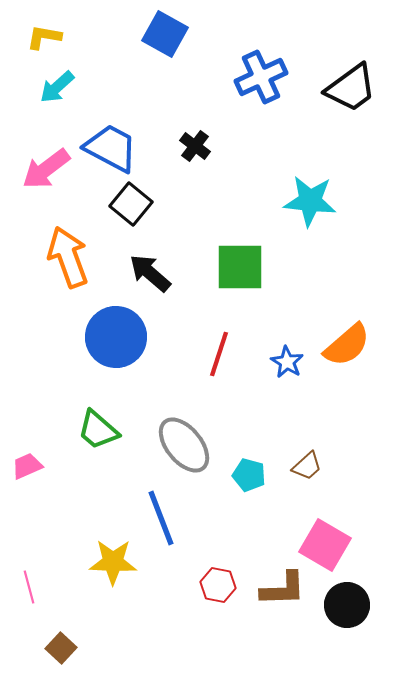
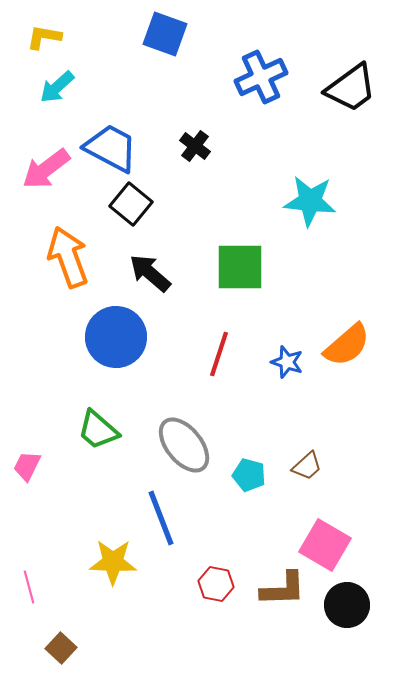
blue square: rotated 9 degrees counterclockwise
blue star: rotated 12 degrees counterclockwise
pink trapezoid: rotated 40 degrees counterclockwise
red hexagon: moved 2 px left, 1 px up
